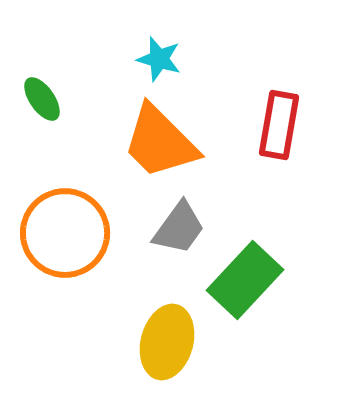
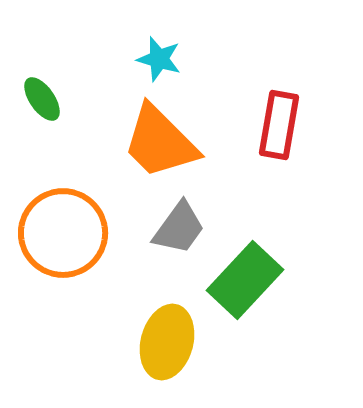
orange circle: moved 2 px left
